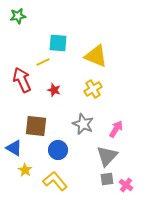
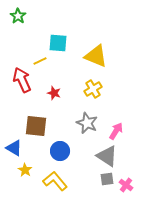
green star: rotated 28 degrees counterclockwise
yellow line: moved 3 px left, 1 px up
red star: moved 3 px down
gray star: moved 4 px right, 1 px up
pink arrow: moved 2 px down
blue circle: moved 2 px right, 1 px down
gray triangle: rotated 40 degrees counterclockwise
